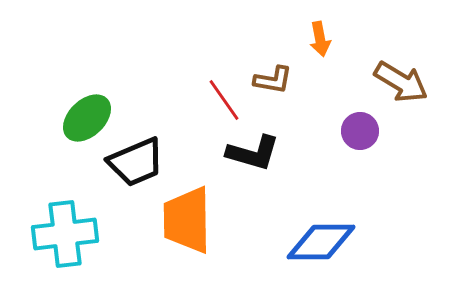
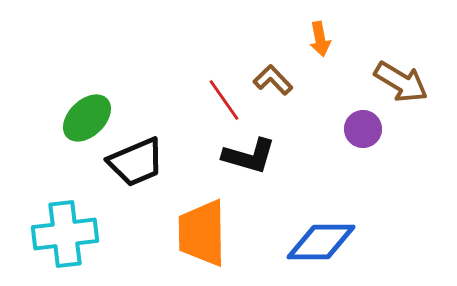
brown L-shape: rotated 144 degrees counterclockwise
purple circle: moved 3 px right, 2 px up
black L-shape: moved 4 px left, 3 px down
orange trapezoid: moved 15 px right, 13 px down
